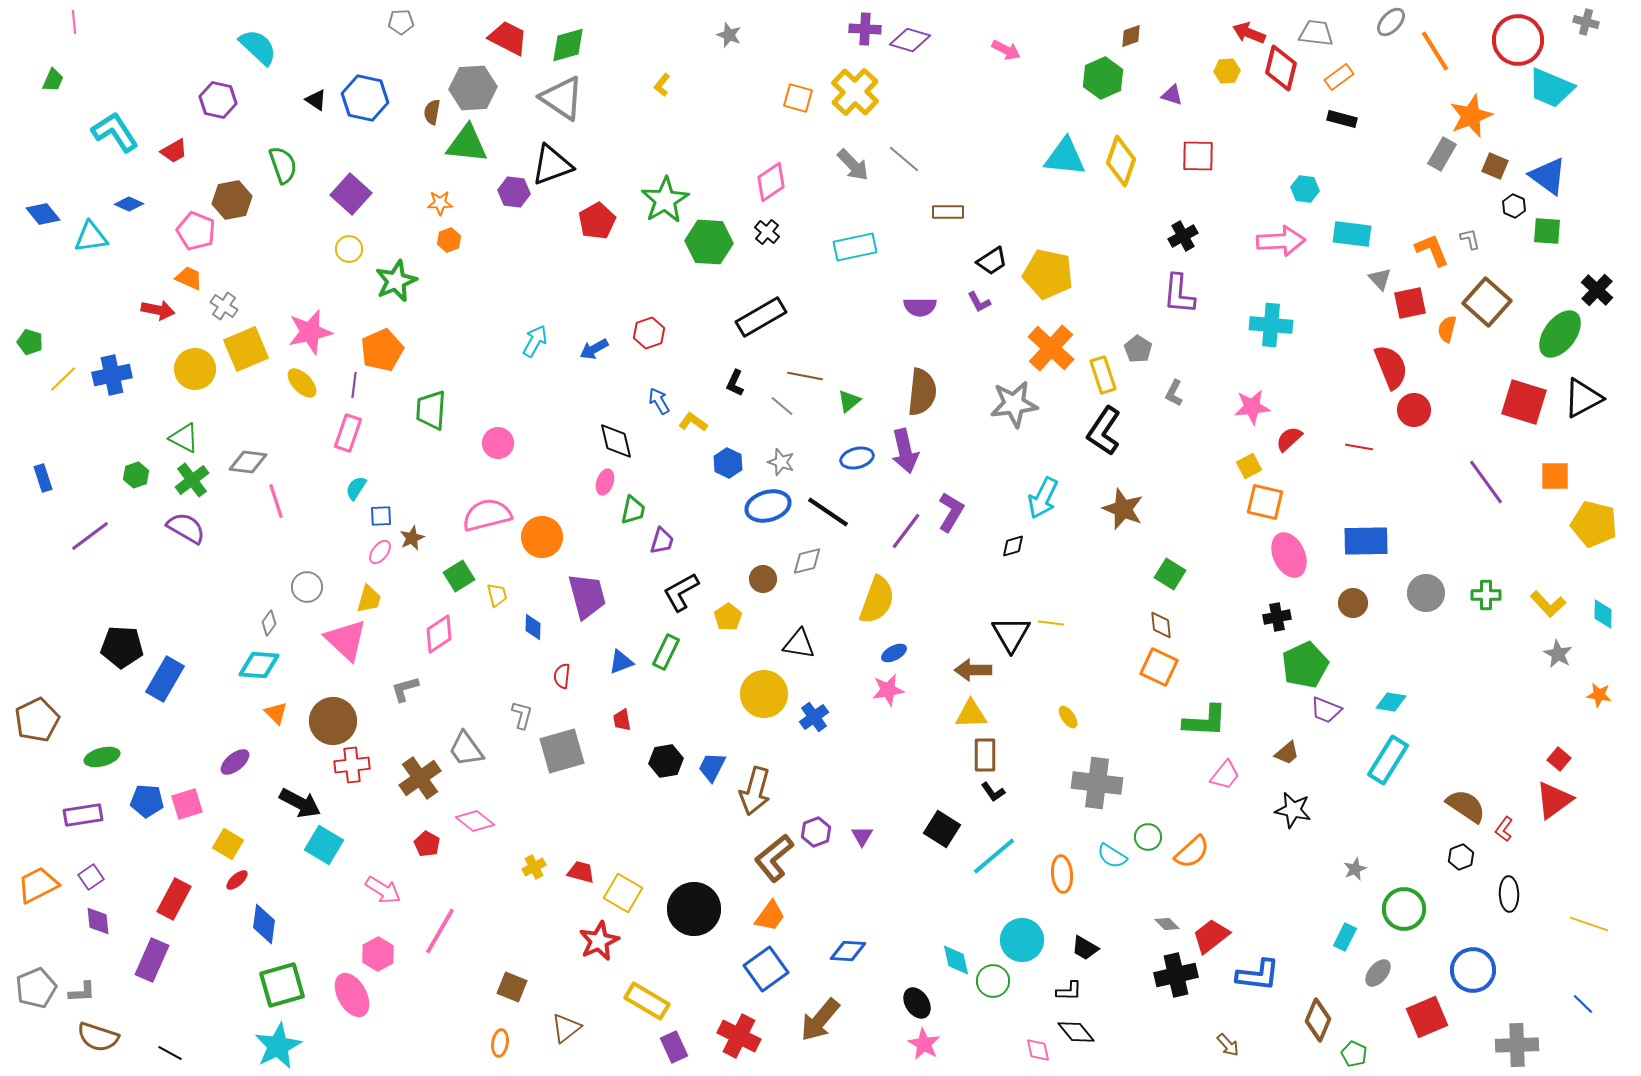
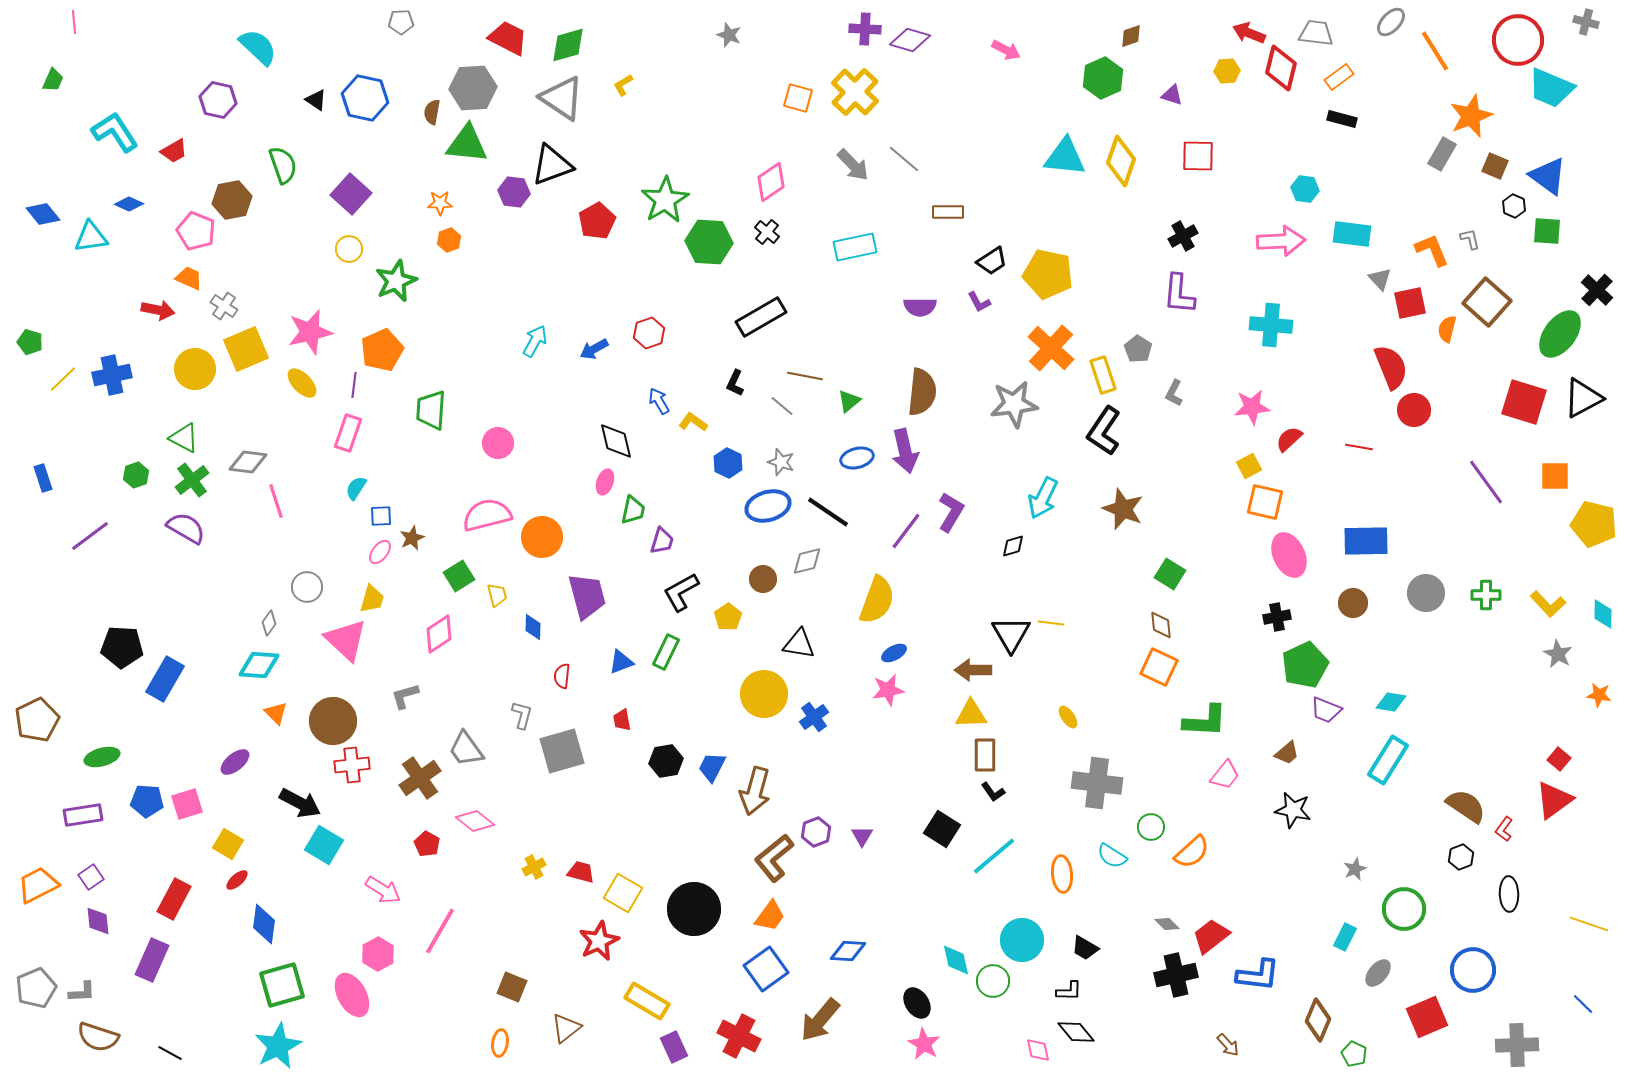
yellow L-shape at (662, 85): moved 39 px left; rotated 20 degrees clockwise
yellow trapezoid at (369, 599): moved 3 px right
gray L-shape at (405, 689): moved 7 px down
green circle at (1148, 837): moved 3 px right, 10 px up
